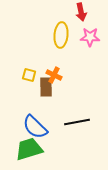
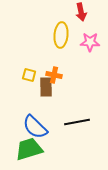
pink star: moved 5 px down
orange cross: rotated 14 degrees counterclockwise
